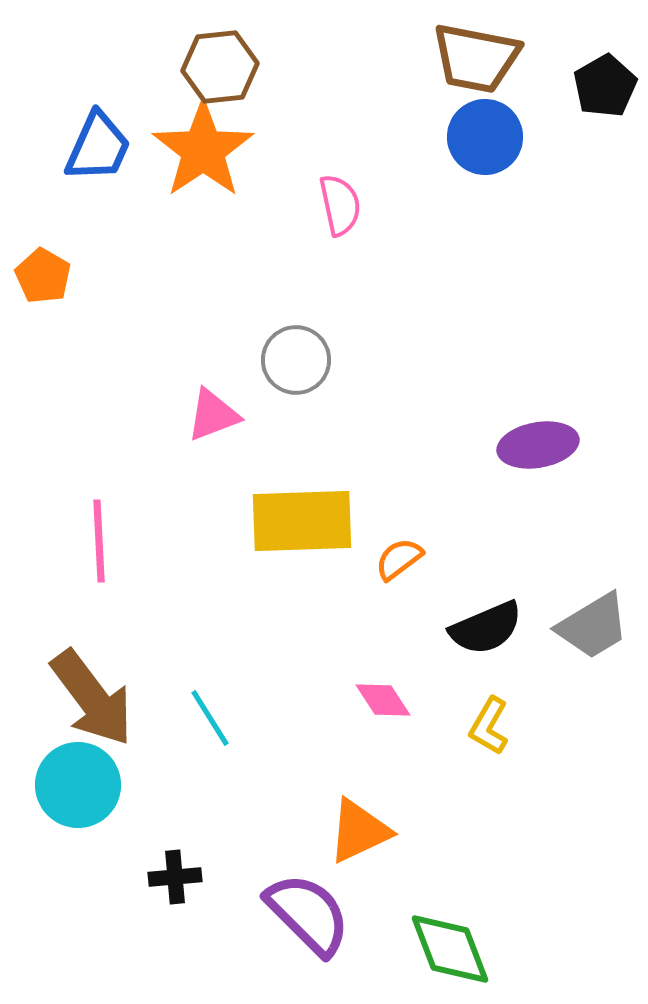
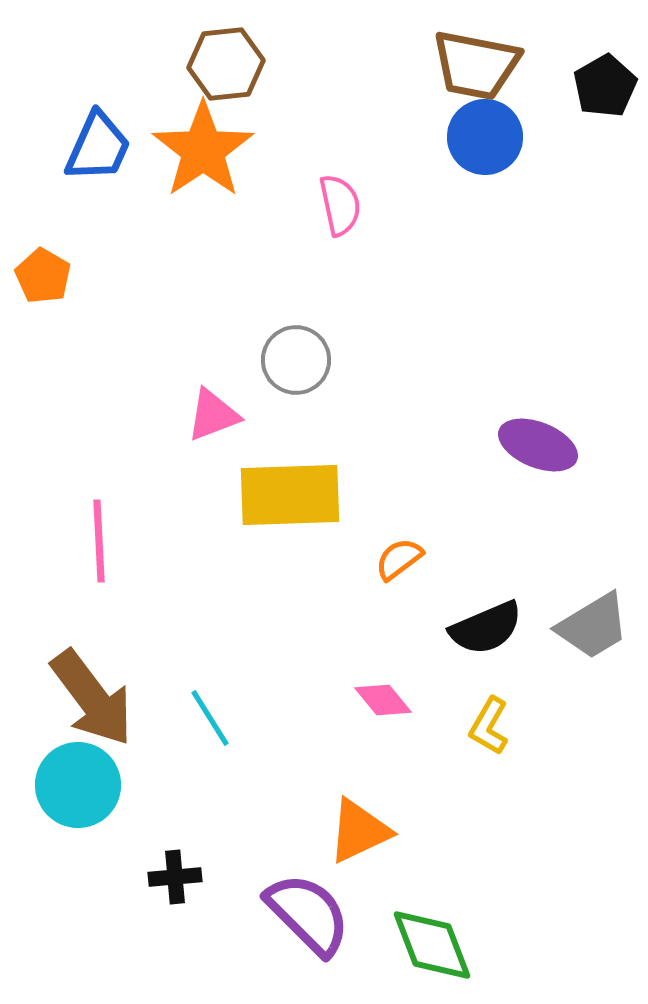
brown trapezoid: moved 7 px down
brown hexagon: moved 6 px right, 3 px up
purple ellipse: rotated 32 degrees clockwise
yellow rectangle: moved 12 px left, 26 px up
pink diamond: rotated 6 degrees counterclockwise
green diamond: moved 18 px left, 4 px up
